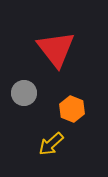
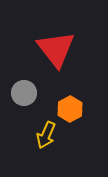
orange hexagon: moved 2 px left; rotated 10 degrees clockwise
yellow arrow: moved 5 px left, 9 px up; rotated 24 degrees counterclockwise
